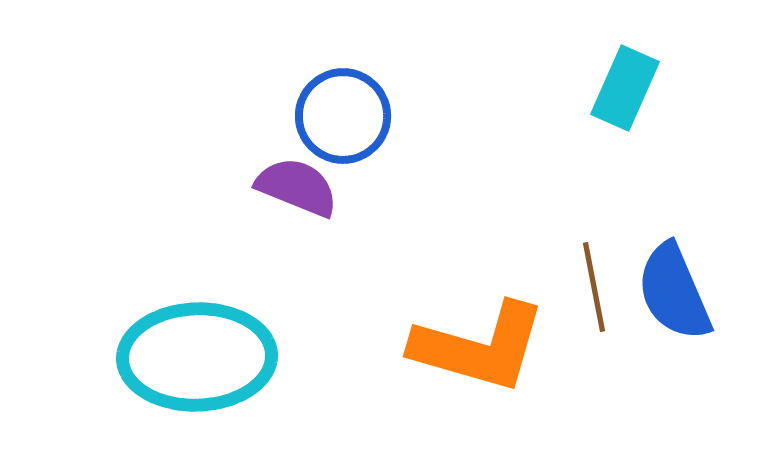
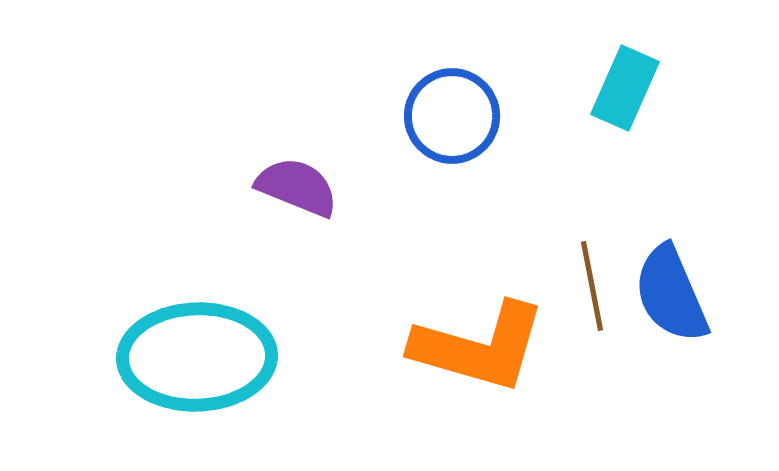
blue circle: moved 109 px right
brown line: moved 2 px left, 1 px up
blue semicircle: moved 3 px left, 2 px down
